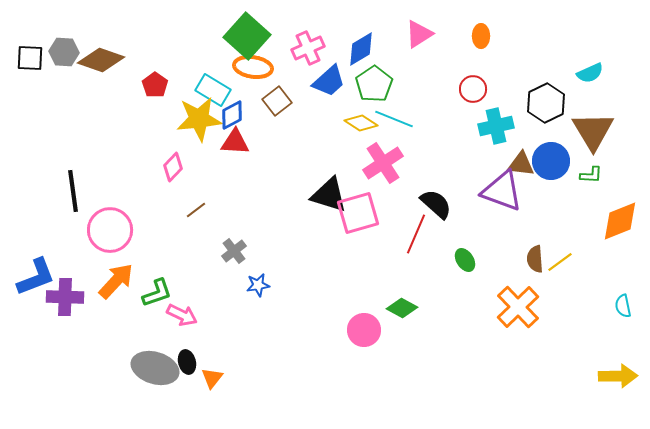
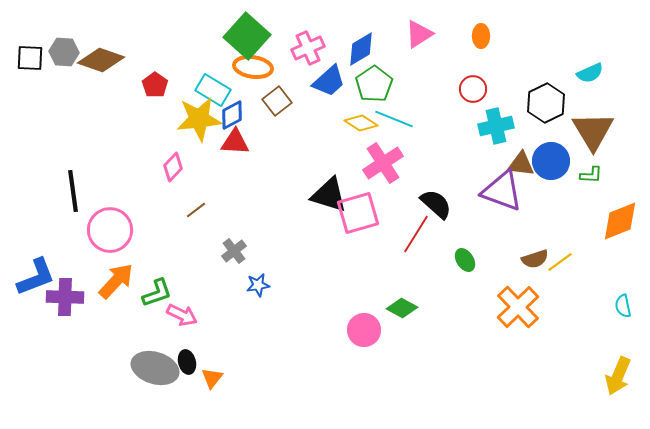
red line at (416, 234): rotated 9 degrees clockwise
brown semicircle at (535, 259): rotated 104 degrees counterclockwise
yellow arrow at (618, 376): rotated 114 degrees clockwise
